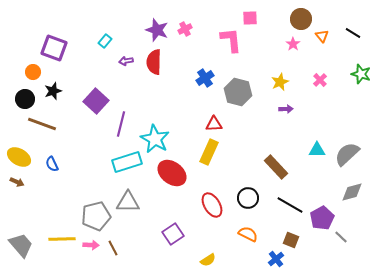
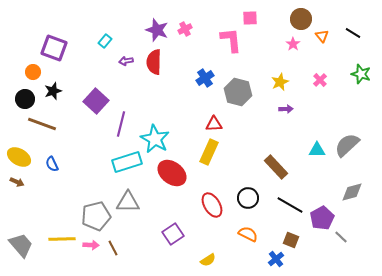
gray semicircle at (347, 154): moved 9 px up
